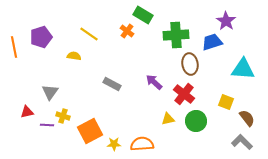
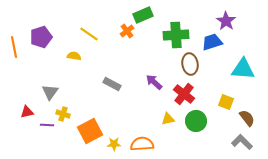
green rectangle: rotated 54 degrees counterclockwise
orange cross: rotated 16 degrees clockwise
yellow cross: moved 2 px up
